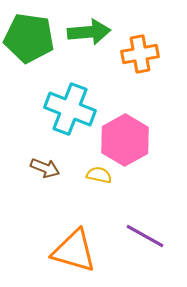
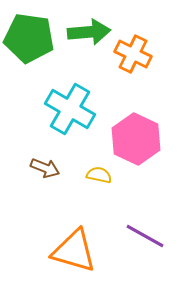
orange cross: moved 7 px left; rotated 36 degrees clockwise
cyan cross: rotated 9 degrees clockwise
pink hexagon: moved 11 px right, 1 px up; rotated 6 degrees counterclockwise
